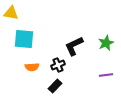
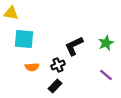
purple line: rotated 48 degrees clockwise
